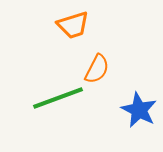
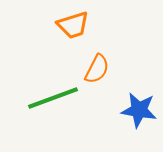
green line: moved 5 px left
blue star: rotated 18 degrees counterclockwise
